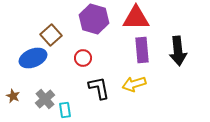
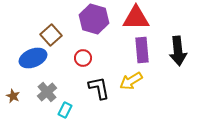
yellow arrow: moved 3 px left, 3 px up; rotated 15 degrees counterclockwise
gray cross: moved 2 px right, 7 px up
cyan rectangle: rotated 35 degrees clockwise
